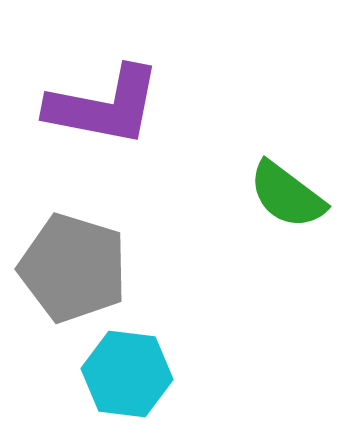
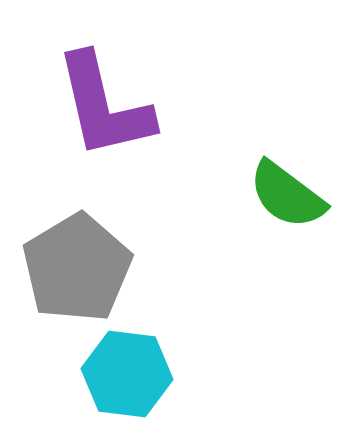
purple L-shape: rotated 66 degrees clockwise
gray pentagon: moved 4 px right; rotated 24 degrees clockwise
